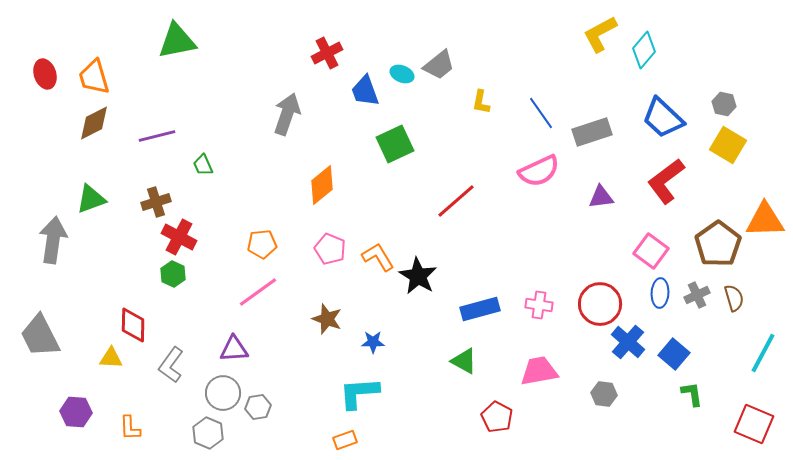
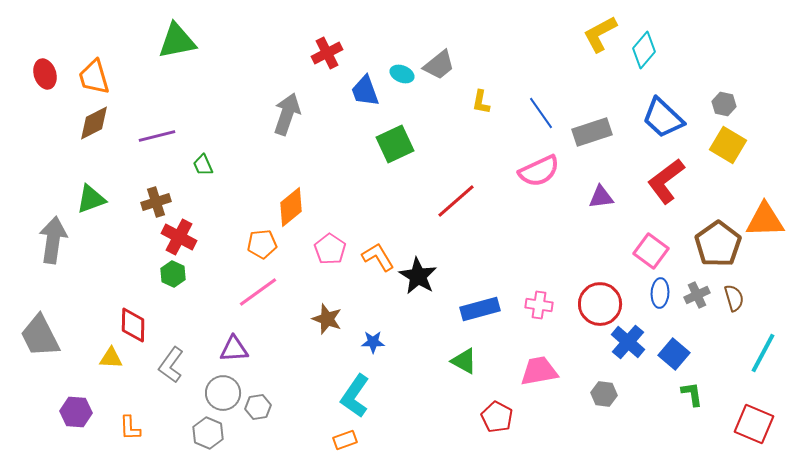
orange diamond at (322, 185): moved 31 px left, 22 px down
pink pentagon at (330, 249): rotated 12 degrees clockwise
cyan L-shape at (359, 393): moved 4 px left, 3 px down; rotated 51 degrees counterclockwise
